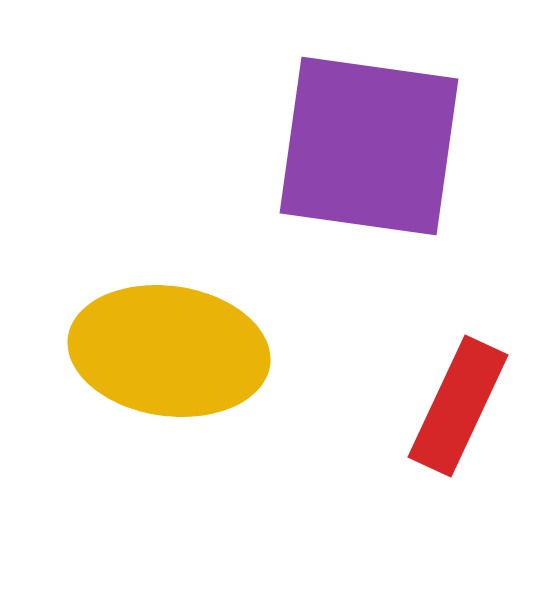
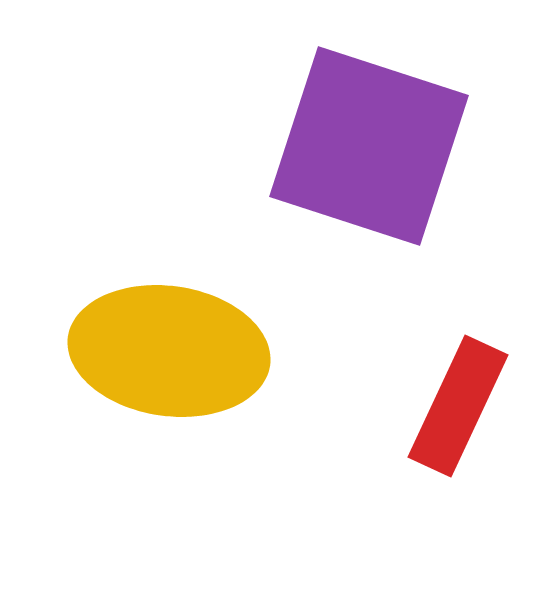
purple square: rotated 10 degrees clockwise
